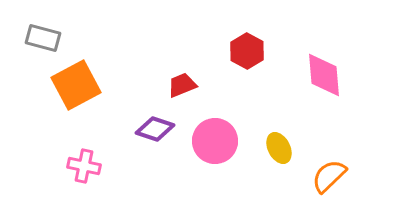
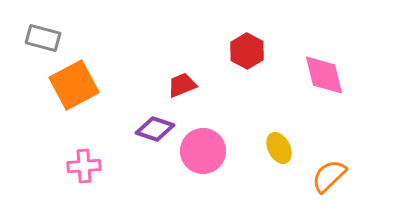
pink diamond: rotated 9 degrees counterclockwise
orange square: moved 2 px left
pink circle: moved 12 px left, 10 px down
pink cross: rotated 16 degrees counterclockwise
